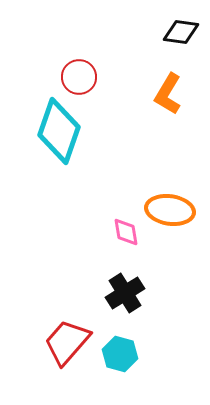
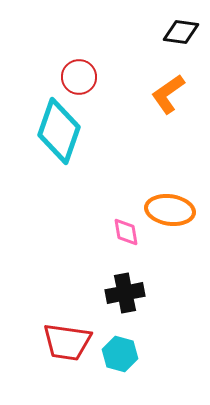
orange L-shape: rotated 24 degrees clockwise
black cross: rotated 21 degrees clockwise
red trapezoid: rotated 123 degrees counterclockwise
